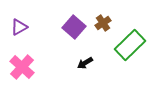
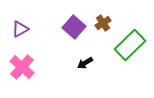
purple triangle: moved 1 px right, 2 px down
